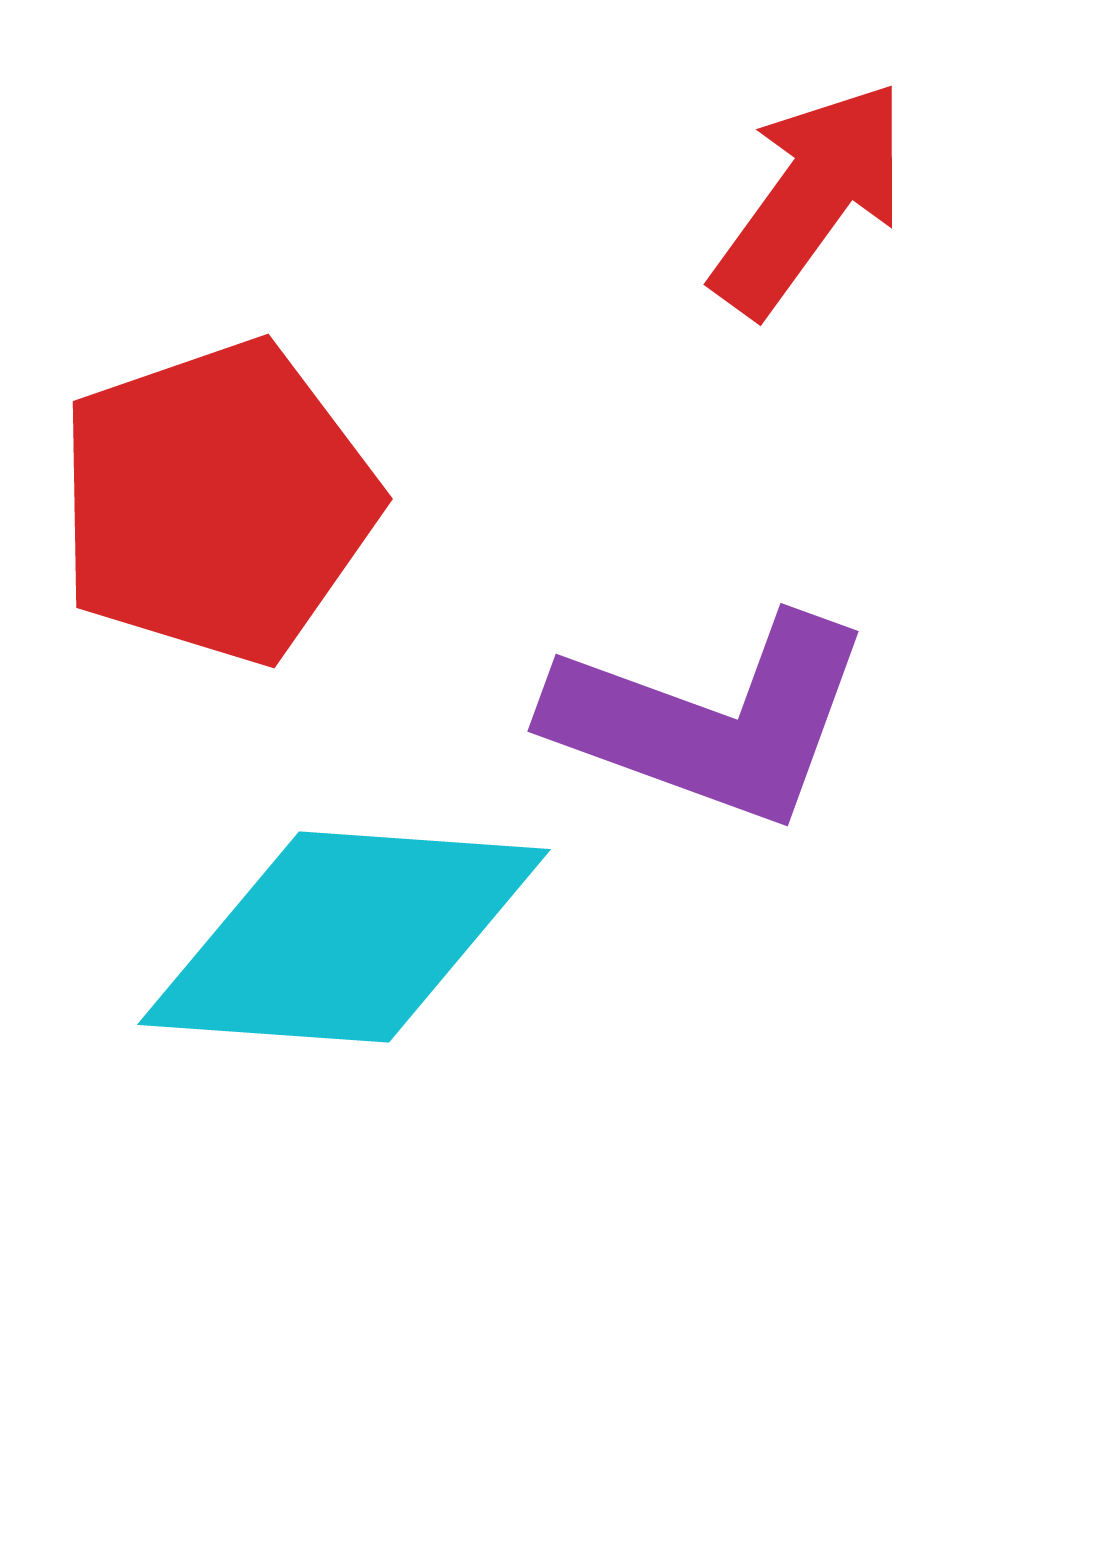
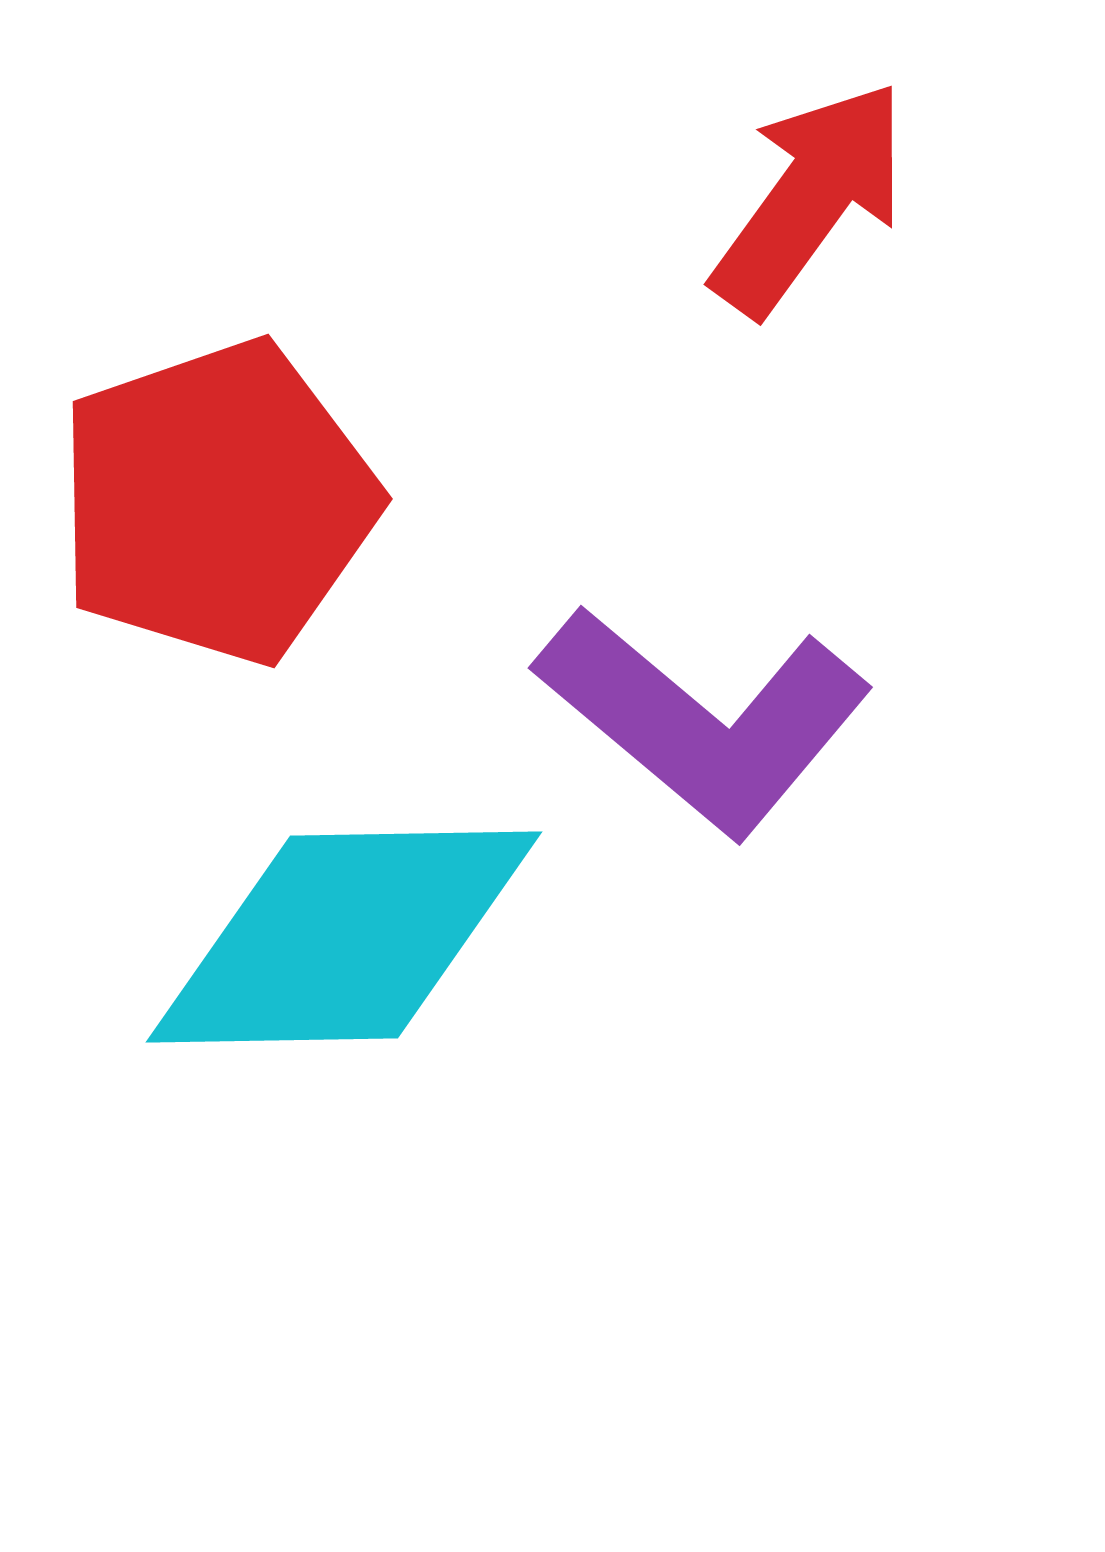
purple L-shape: moved 7 px left; rotated 20 degrees clockwise
cyan diamond: rotated 5 degrees counterclockwise
